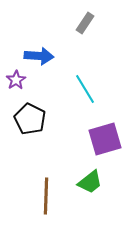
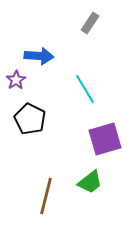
gray rectangle: moved 5 px right
brown line: rotated 12 degrees clockwise
